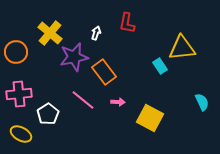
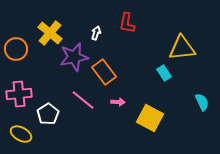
orange circle: moved 3 px up
cyan rectangle: moved 4 px right, 7 px down
